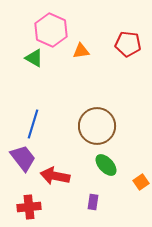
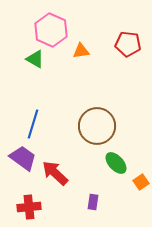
green triangle: moved 1 px right, 1 px down
purple trapezoid: rotated 16 degrees counterclockwise
green ellipse: moved 10 px right, 2 px up
red arrow: moved 3 px up; rotated 32 degrees clockwise
